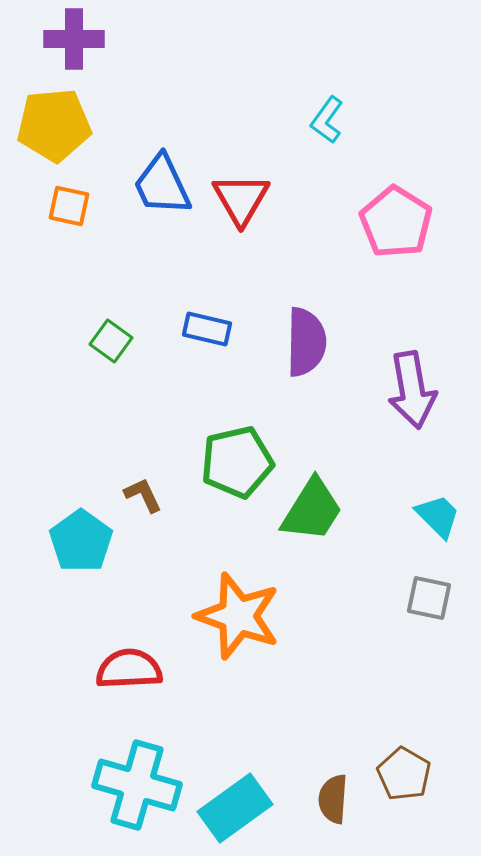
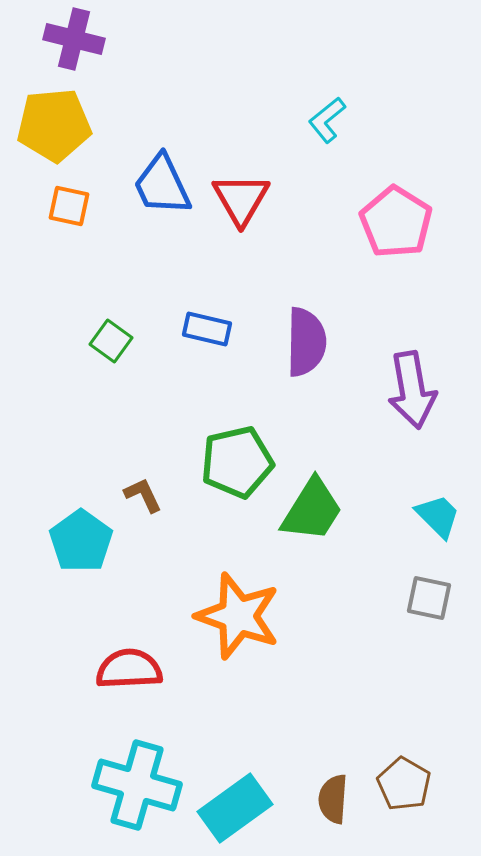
purple cross: rotated 14 degrees clockwise
cyan L-shape: rotated 15 degrees clockwise
brown pentagon: moved 10 px down
